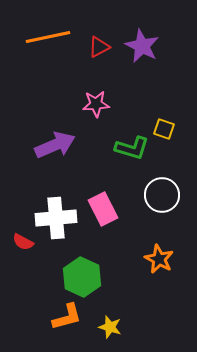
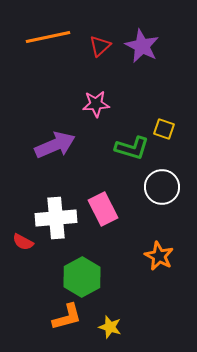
red triangle: moved 1 px right, 1 px up; rotated 15 degrees counterclockwise
white circle: moved 8 px up
orange star: moved 3 px up
green hexagon: rotated 6 degrees clockwise
